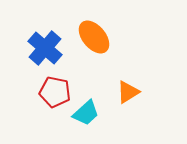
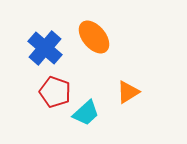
red pentagon: rotated 8 degrees clockwise
